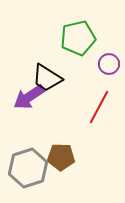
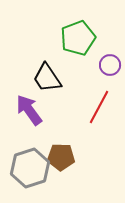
green pentagon: rotated 8 degrees counterclockwise
purple circle: moved 1 px right, 1 px down
black trapezoid: rotated 24 degrees clockwise
purple arrow: moved 13 px down; rotated 88 degrees clockwise
gray hexagon: moved 2 px right
